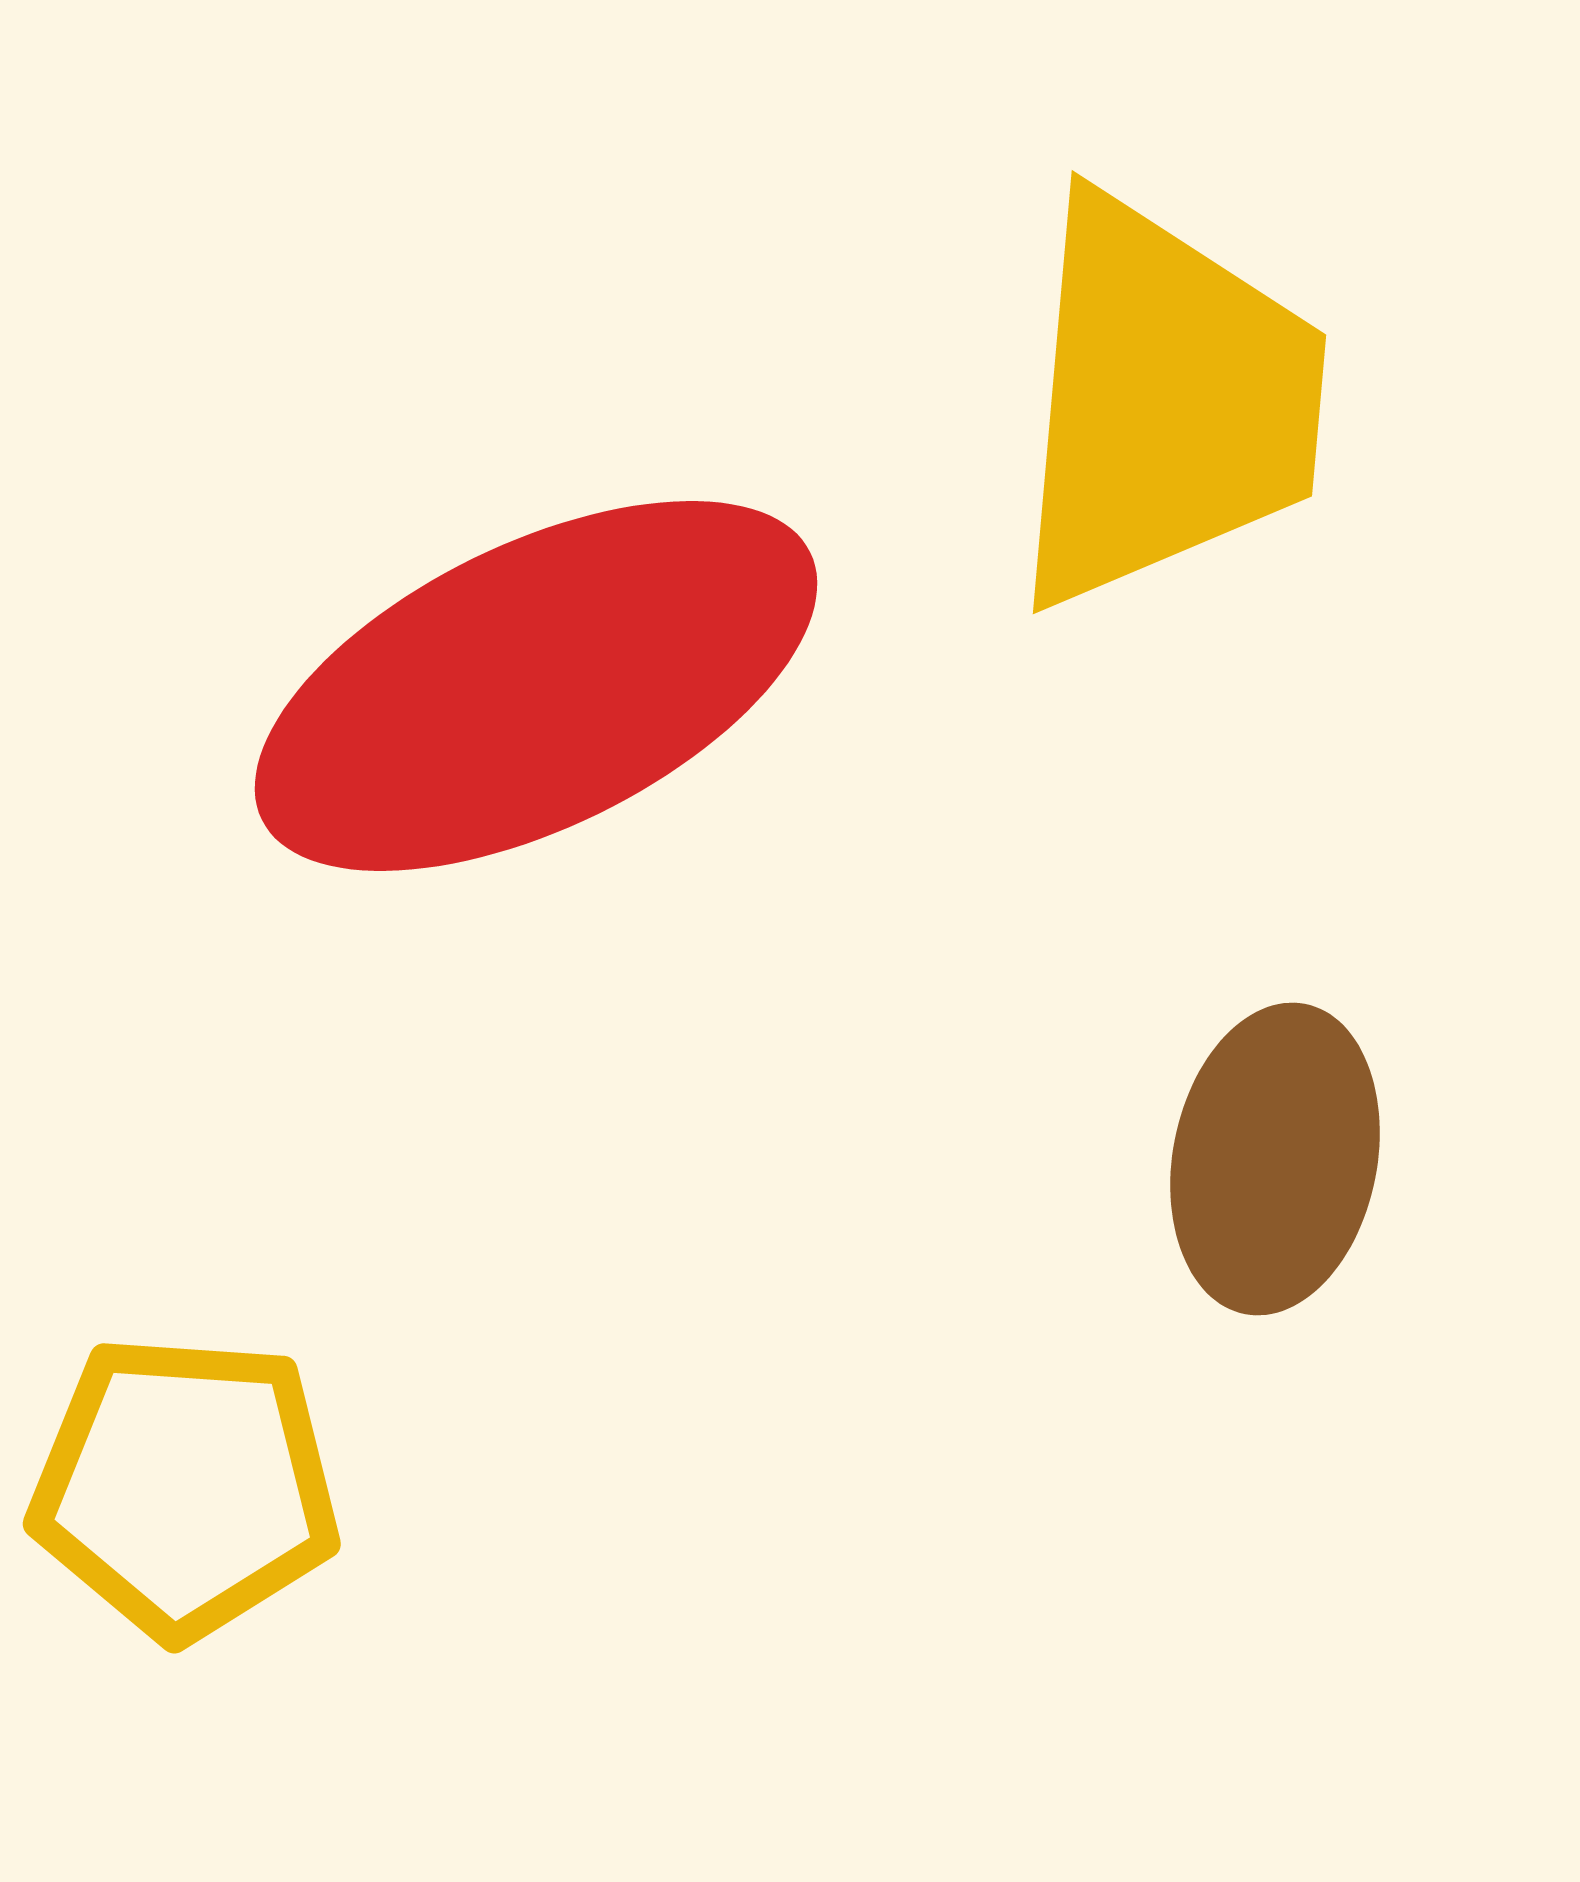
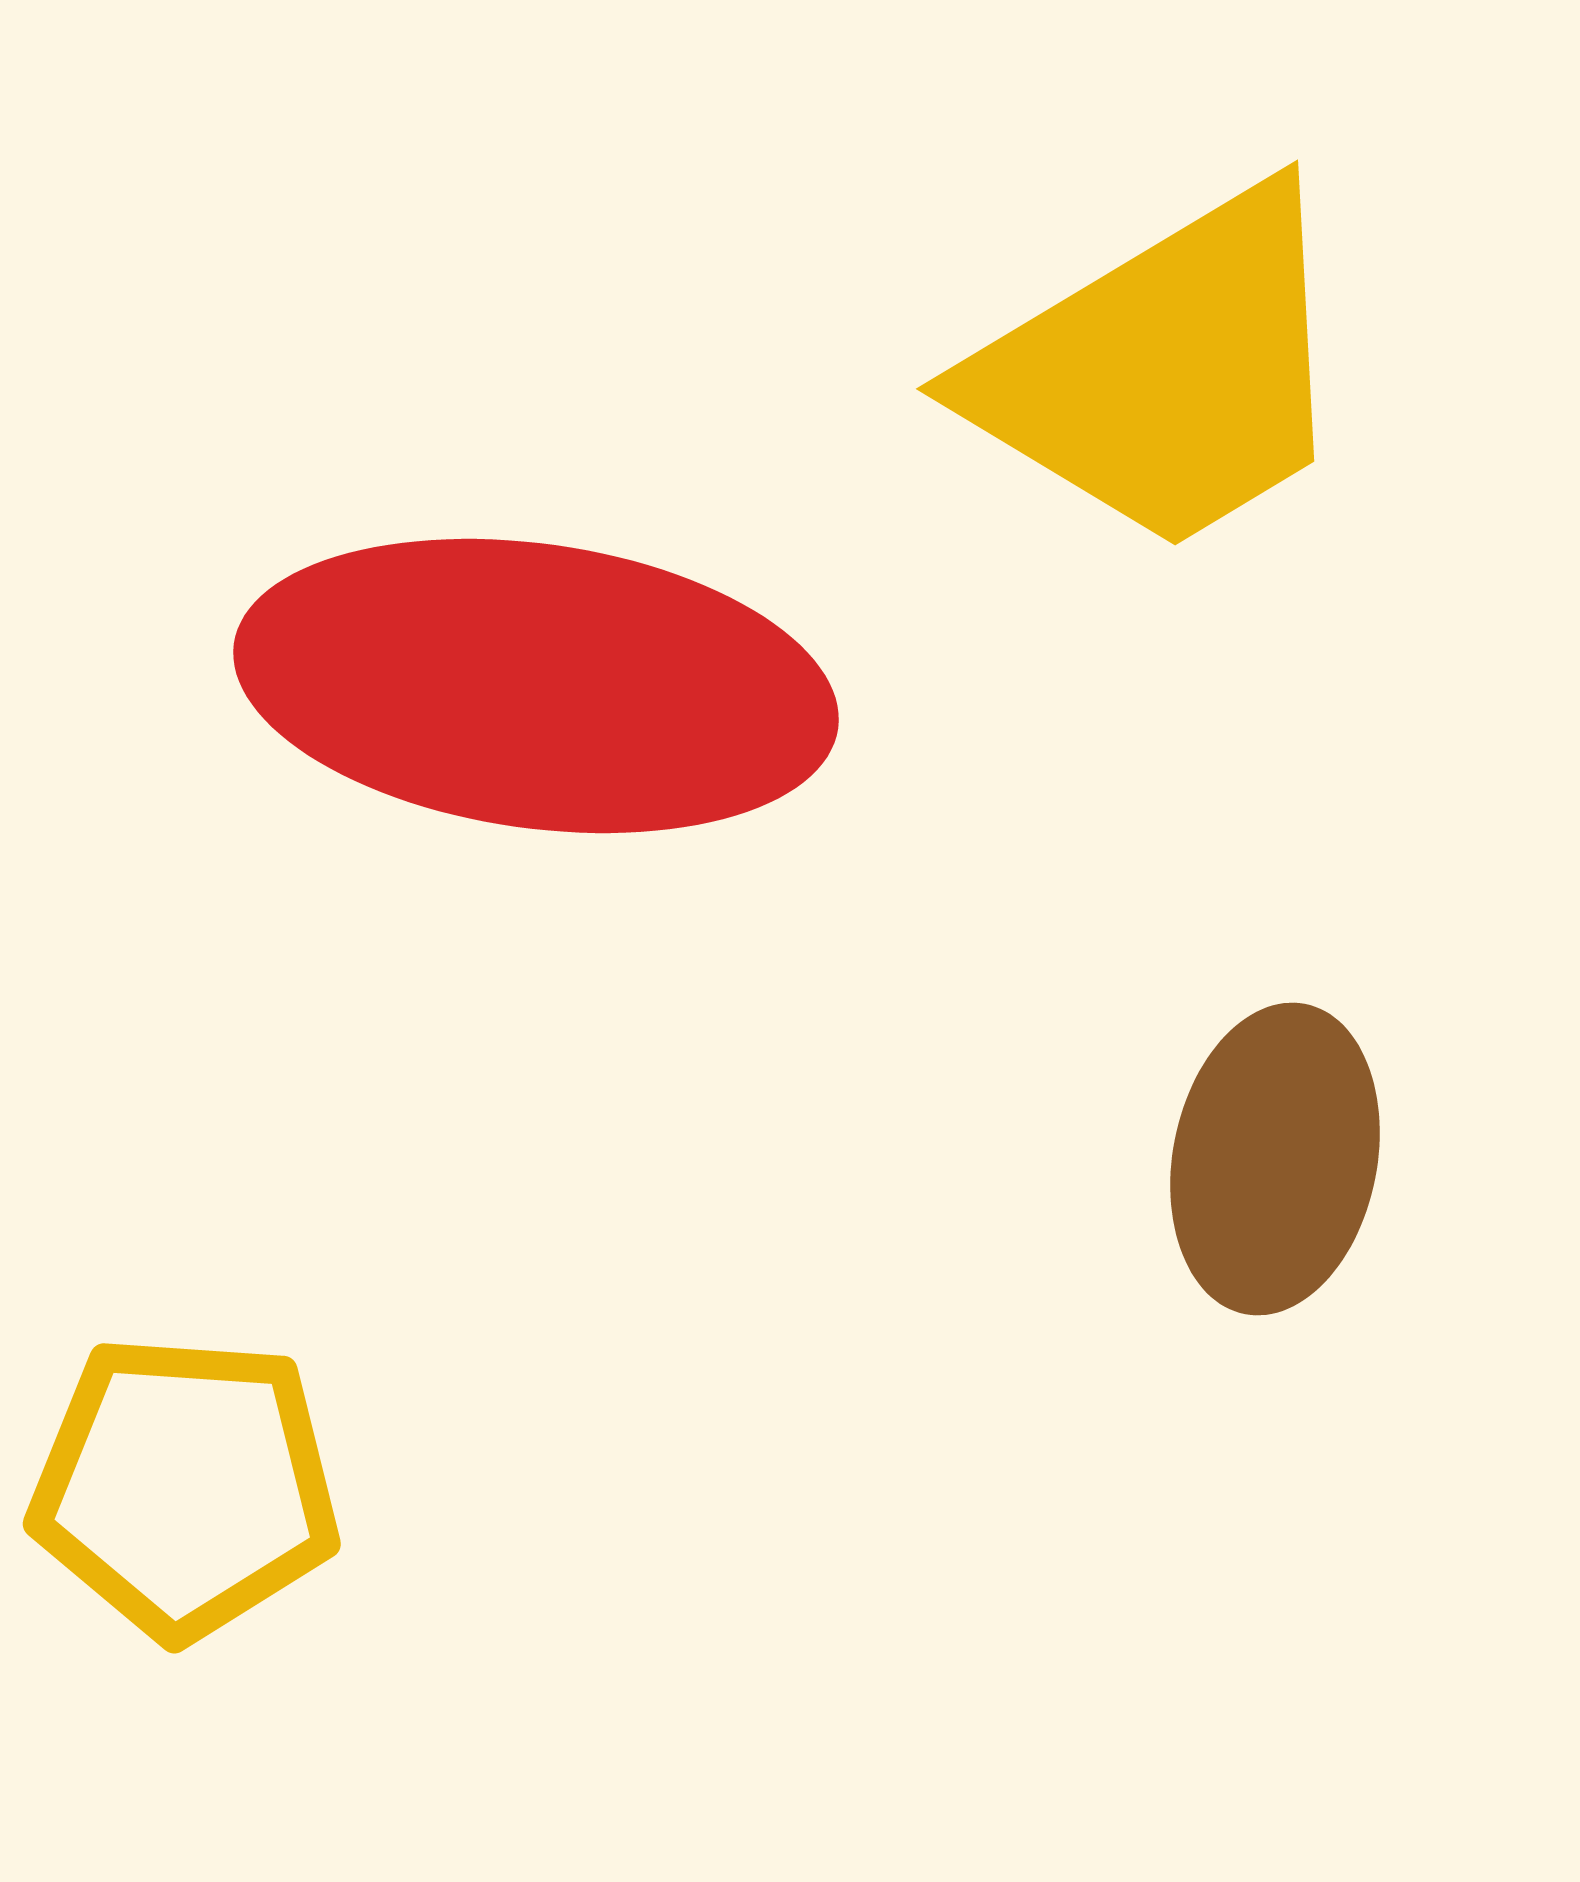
yellow trapezoid: moved 31 px up; rotated 54 degrees clockwise
red ellipse: rotated 34 degrees clockwise
